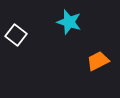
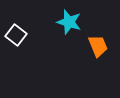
orange trapezoid: moved 15 px up; rotated 95 degrees clockwise
